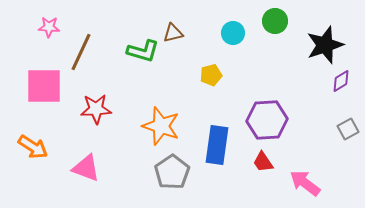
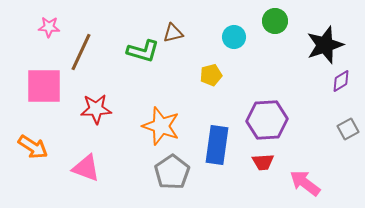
cyan circle: moved 1 px right, 4 px down
red trapezoid: rotated 60 degrees counterclockwise
